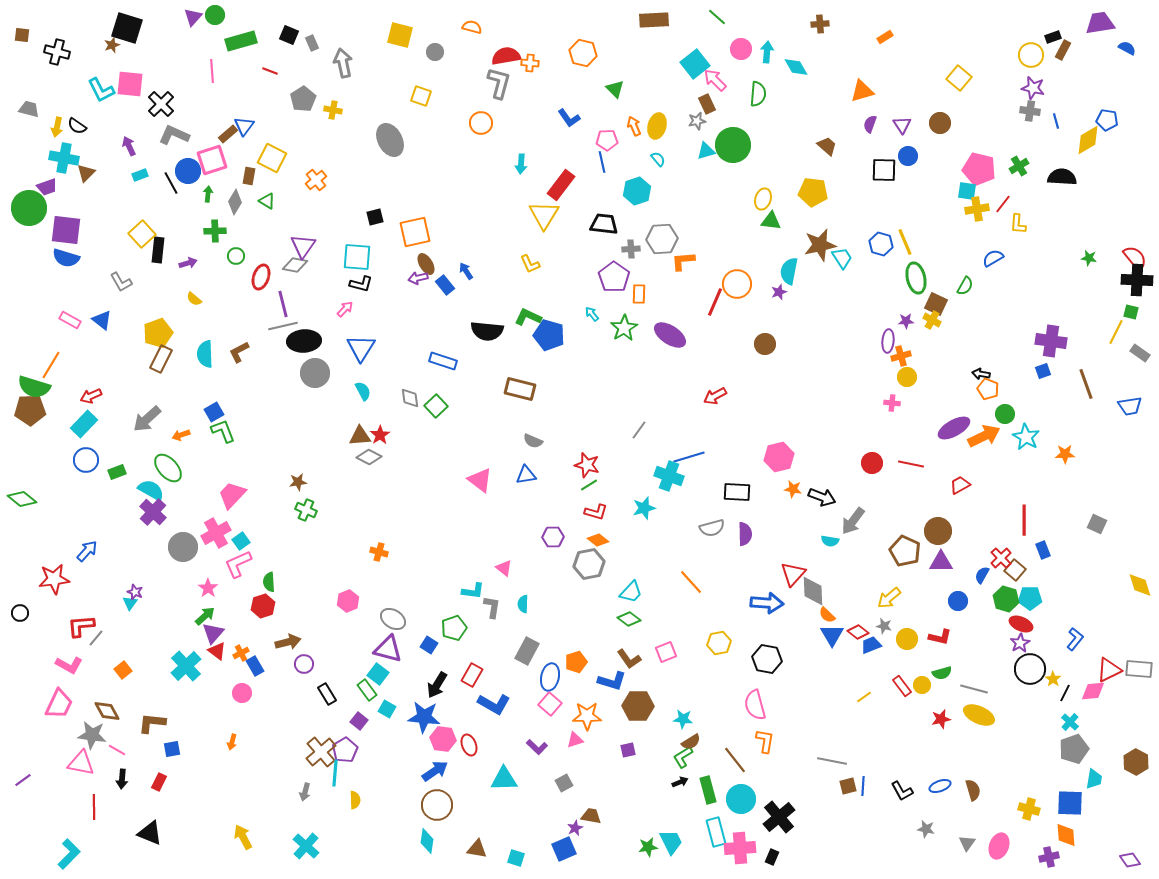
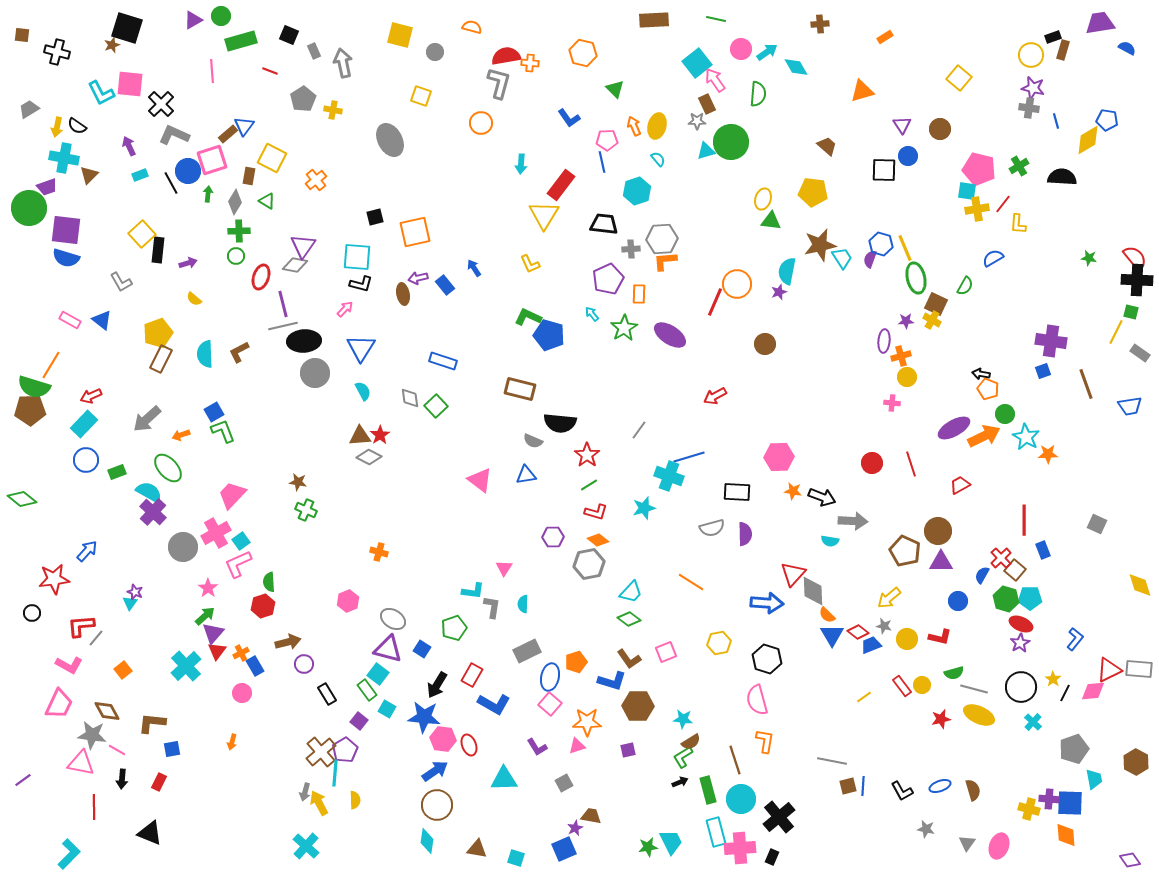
green circle at (215, 15): moved 6 px right, 1 px down
purple triangle at (193, 17): moved 3 px down; rotated 18 degrees clockwise
green line at (717, 17): moved 1 px left, 2 px down; rotated 30 degrees counterclockwise
gray rectangle at (312, 43): moved 2 px right, 8 px down
brown rectangle at (1063, 50): rotated 12 degrees counterclockwise
cyan arrow at (767, 52): rotated 50 degrees clockwise
cyan square at (695, 64): moved 2 px right, 1 px up
pink arrow at (715, 80): rotated 10 degrees clockwise
cyan L-shape at (101, 90): moved 3 px down
gray trapezoid at (29, 109): rotated 45 degrees counterclockwise
gray cross at (1030, 111): moved 1 px left, 3 px up
gray star at (697, 121): rotated 12 degrees clockwise
brown circle at (940, 123): moved 6 px down
purple semicircle at (870, 124): moved 135 px down
green circle at (733, 145): moved 2 px left, 3 px up
brown triangle at (86, 173): moved 3 px right, 2 px down
green cross at (215, 231): moved 24 px right
yellow line at (905, 242): moved 6 px down
orange L-shape at (683, 261): moved 18 px left
brown ellipse at (426, 264): moved 23 px left, 30 px down; rotated 20 degrees clockwise
blue arrow at (466, 271): moved 8 px right, 3 px up
cyan semicircle at (789, 271): moved 2 px left
purple pentagon at (614, 277): moved 6 px left, 2 px down; rotated 12 degrees clockwise
black semicircle at (487, 331): moved 73 px right, 92 px down
purple ellipse at (888, 341): moved 4 px left
orange star at (1065, 454): moved 17 px left
pink hexagon at (779, 457): rotated 12 degrees clockwise
red line at (911, 464): rotated 60 degrees clockwise
red star at (587, 465): moved 10 px up; rotated 20 degrees clockwise
brown star at (298, 482): rotated 18 degrees clockwise
orange star at (793, 489): moved 2 px down
cyan semicircle at (151, 490): moved 2 px left, 2 px down
gray arrow at (853, 521): rotated 124 degrees counterclockwise
pink triangle at (504, 568): rotated 24 degrees clockwise
orange line at (691, 582): rotated 16 degrees counterclockwise
black circle at (20, 613): moved 12 px right
blue square at (429, 645): moved 7 px left, 4 px down
red triangle at (217, 651): rotated 30 degrees clockwise
gray rectangle at (527, 651): rotated 36 degrees clockwise
black hexagon at (767, 659): rotated 8 degrees clockwise
black circle at (1030, 669): moved 9 px left, 18 px down
green semicircle at (942, 673): moved 12 px right
pink semicircle at (755, 705): moved 2 px right, 5 px up
orange star at (587, 716): moved 6 px down
cyan cross at (1070, 722): moved 37 px left
pink triangle at (575, 740): moved 2 px right, 6 px down
purple L-shape at (537, 747): rotated 15 degrees clockwise
brown line at (735, 760): rotated 20 degrees clockwise
cyan trapezoid at (1094, 779): rotated 20 degrees counterclockwise
yellow arrow at (243, 837): moved 76 px right, 34 px up
purple cross at (1049, 857): moved 58 px up; rotated 18 degrees clockwise
